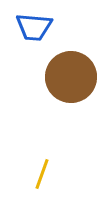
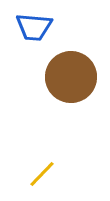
yellow line: rotated 24 degrees clockwise
